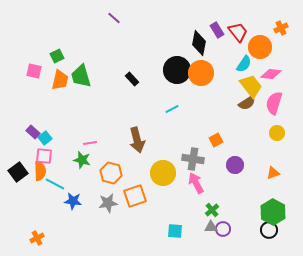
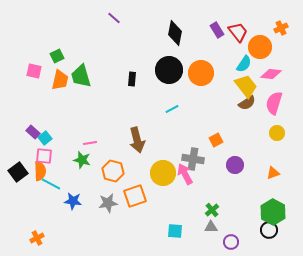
black diamond at (199, 43): moved 24 px left, 10 px up
black circle at (177, 70): moved 8 px left
black rectangle at (132, 79): rotated 48 degrees clockwise
yellow trapezoid at (251, 86): moved 5 px left
orange hexagon at (111, 173): moved 2 px right, 2 px up
pink arrow at (196, 183): moved 11 px left, 9 px up
cyan line at (55, 184): moved 4 px left
purple circle at (223, 229): moved 8 px right, 13 px down
